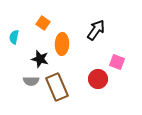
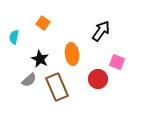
black arrow: moved 5 px right, 1 px down
orange ellipse: moved 10 px right, 10 px down; rotated 10 degrees counterclockwise
black star: rotated 12 degrees clockwise
gray semicircle: moved 2 px left, 1 px up; rotated 42 degrees counterclockwise
